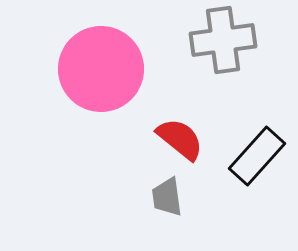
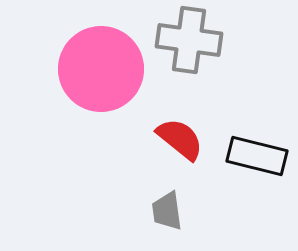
gray cross: moved 34 px left; rotated 16 degrees clockwise
black rectangle: rotated 62 degrees clockwise
gray trapezoid: moved 14 px down
